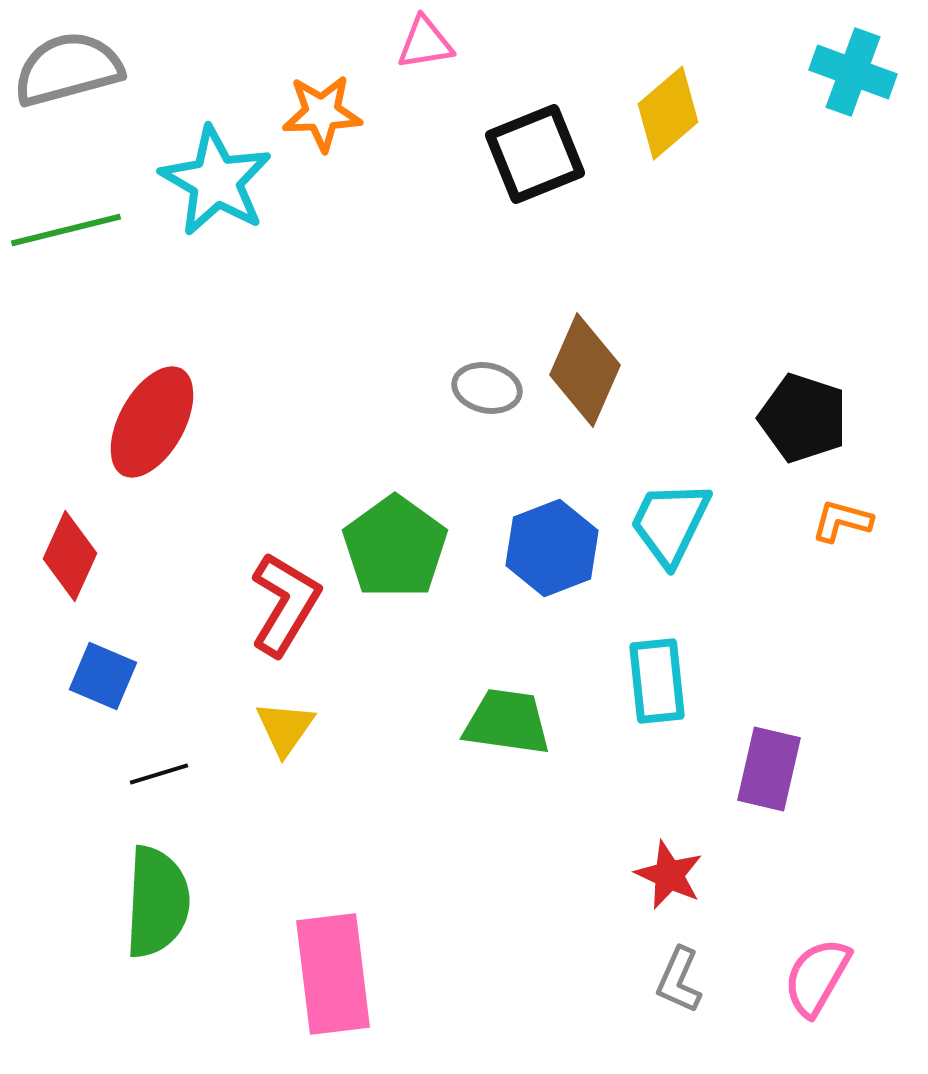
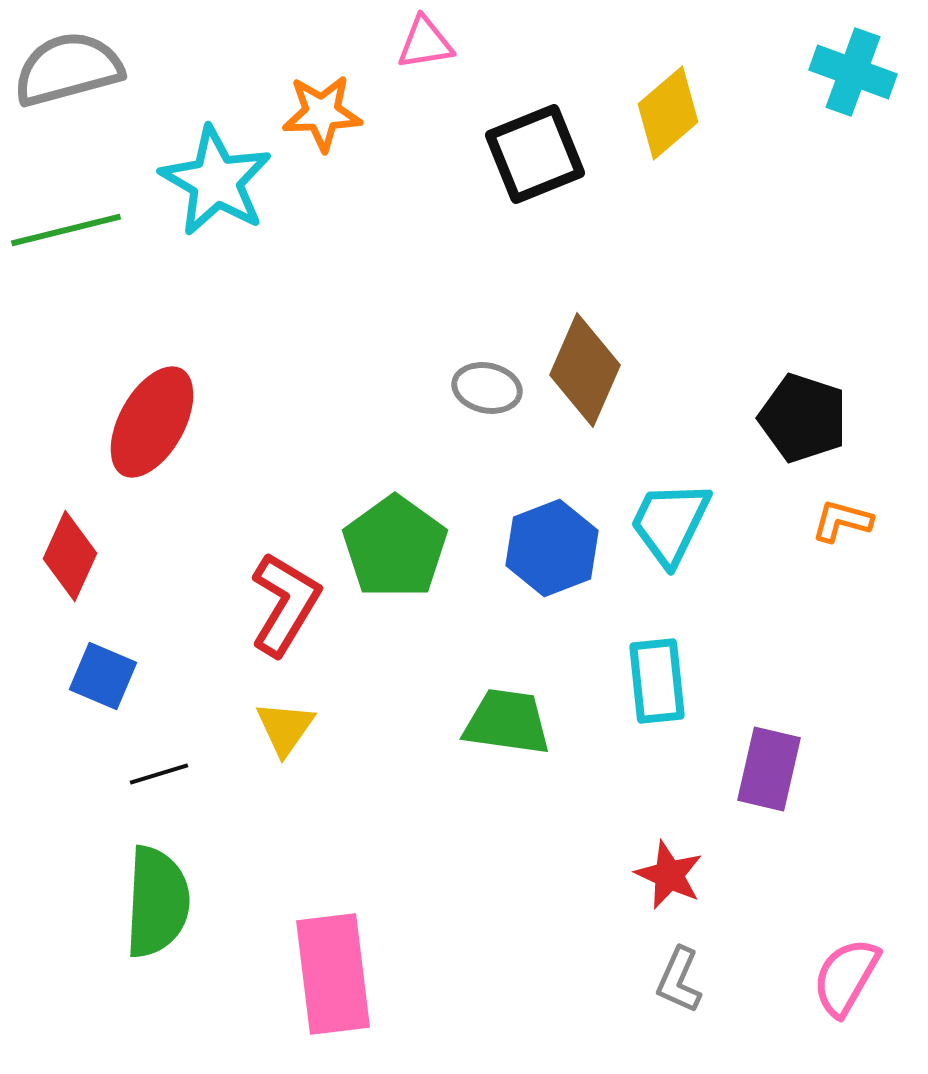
pink semicircle: moved 29 px right
